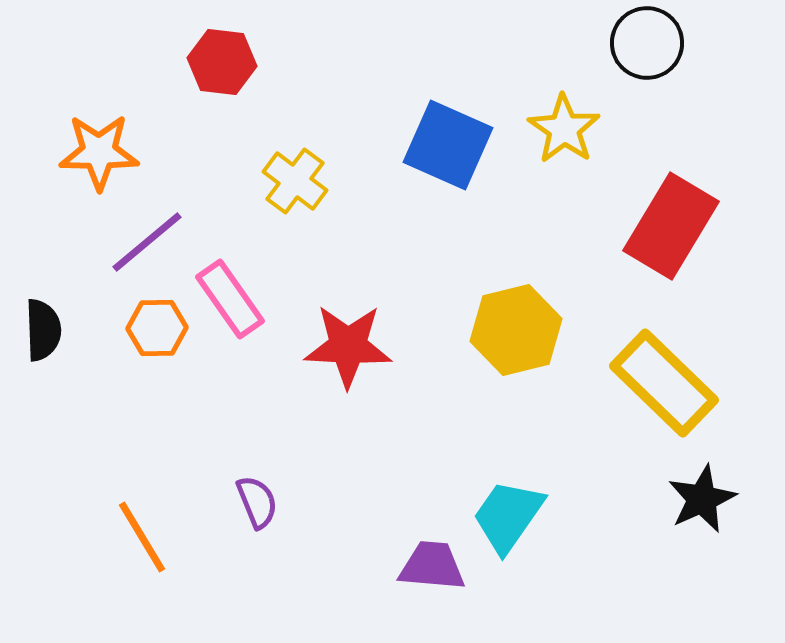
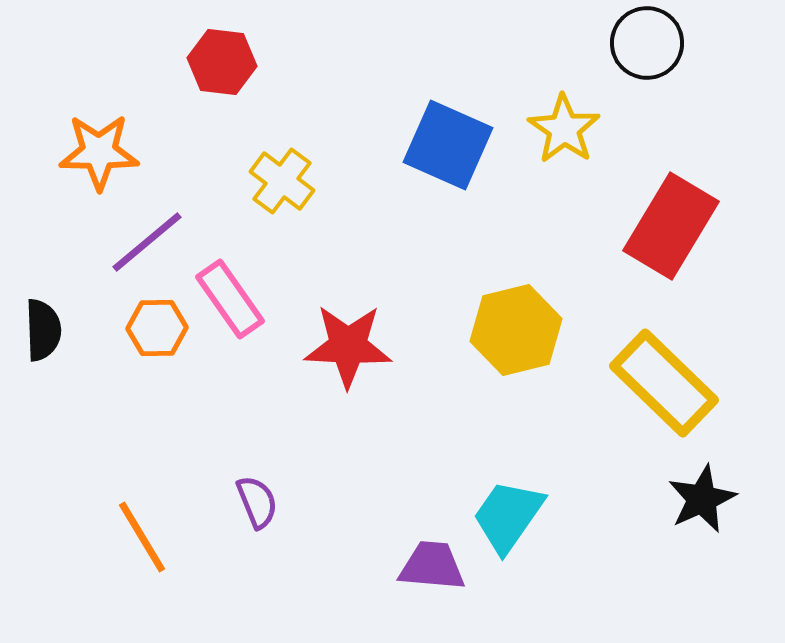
yellow cross: moved 13 px left
